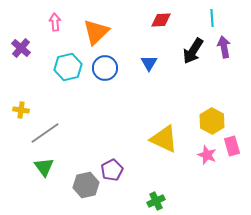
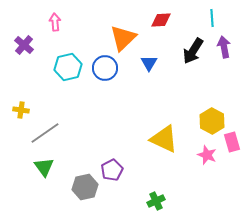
orange triangle: moved 27 px right, 6 px down
purple cross: moved 3 px right, 3 px up
pink rectangle: moved 4 px up
gray hexagon: moved 1 px left, 2 px down
